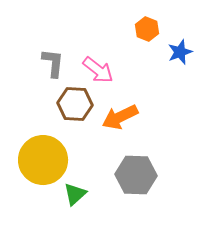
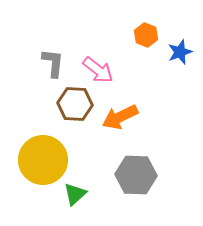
orange hexagon: moved 1 px left, 6 px down
